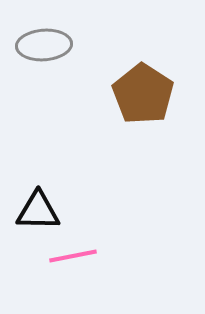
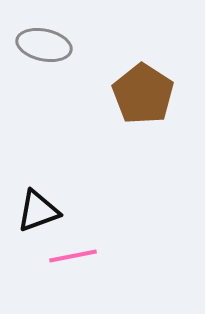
gray ellipse: rotated 16 degrees clockwise
black triangle: rotated 21 degrees counterclockwise
